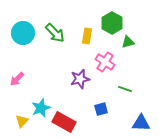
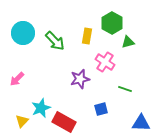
green arrow: moved 8 px down
